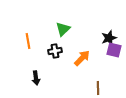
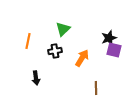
orange line: rotated 21 degrees clockwise
orange arrow: rotated 12 degrees counterclockwise
brown line: moved 2 px left
